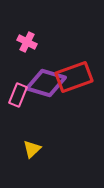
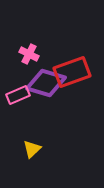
pink cross: moved 2 px right, 12 px down
red rectangle: moved 2 px left, 5 px up
pink rectangle: rotated 45 degrees clockwise
